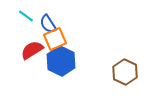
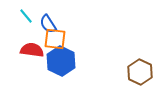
cyan line: rotated 14 degrees clockwise
orange square: rotated 30 degrees clockwise
red semicircle: rotated 40 degrees clockwise
brown hexagon: moved 15 px right
